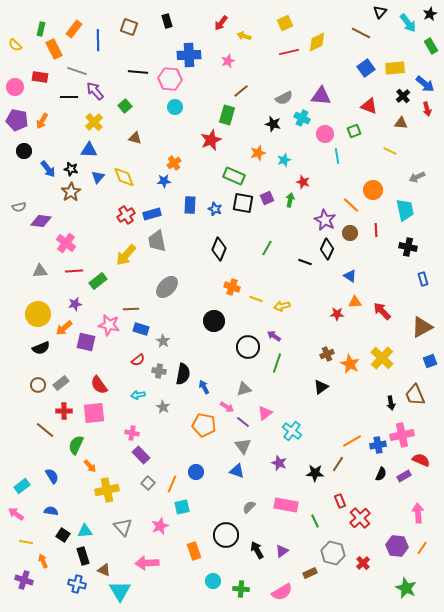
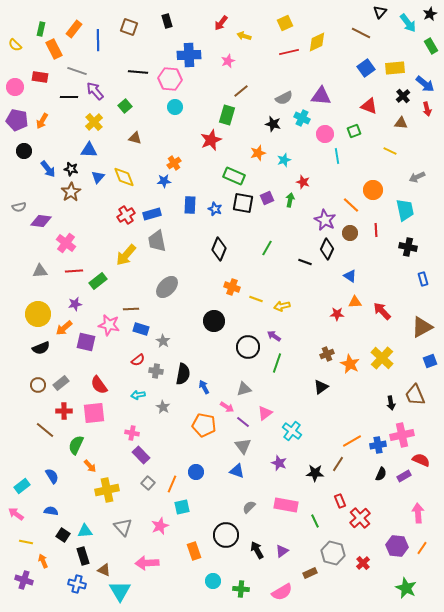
gray cross at (159, 371): moved 3 px left
